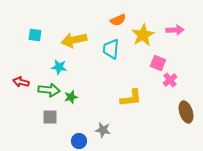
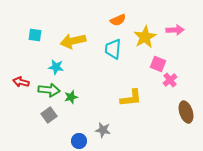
yellow star: moved 2 px right, 2 px down
yellow arrow: moved 1 px left, 1 px down
cyan trapezoid: moved 2 px right
pink square: moved 1 px down
cyan star: moved 3 px left
gray square: moved 1 px left, 2 px up; rotated 35 degrees counterclockwise
